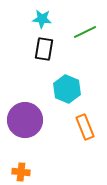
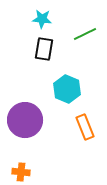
green line: moved 2 px down
